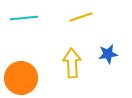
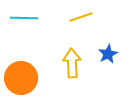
cyan line: rotated 8 degrees clockwise
blue star: rotated 18 degrees counterclockwise
